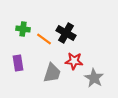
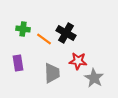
red star: moved 4 px right
gray trapezoid: rotated 20 degrees counterclockwise
